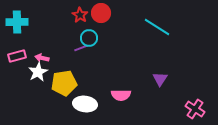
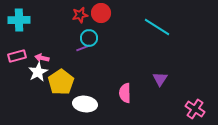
red star: rotated 28 degrees clockwise
cyan cross: moved 2 px right, 2 px up
purple line: moved 2 px right
yellow pentagon: moved 3 px left, 1 px up; rotated 25 degrees counterclockwise
pink semicircle: moved 4 px right, 2 px up; rotated 90 degrees clockwise
